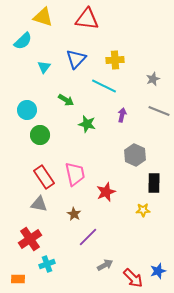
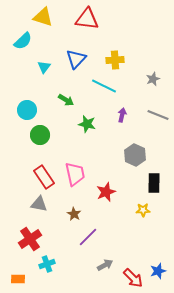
gray line: moved 1 px left, 4 px down
